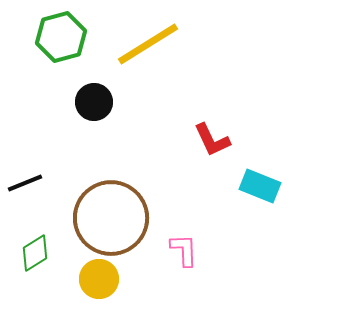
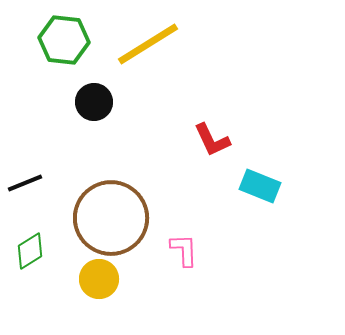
green hexagon: moved 3 px right, 3 px down; rotated 21 degrees clockwise
green diamond: moved 5 px left, 2 px up
